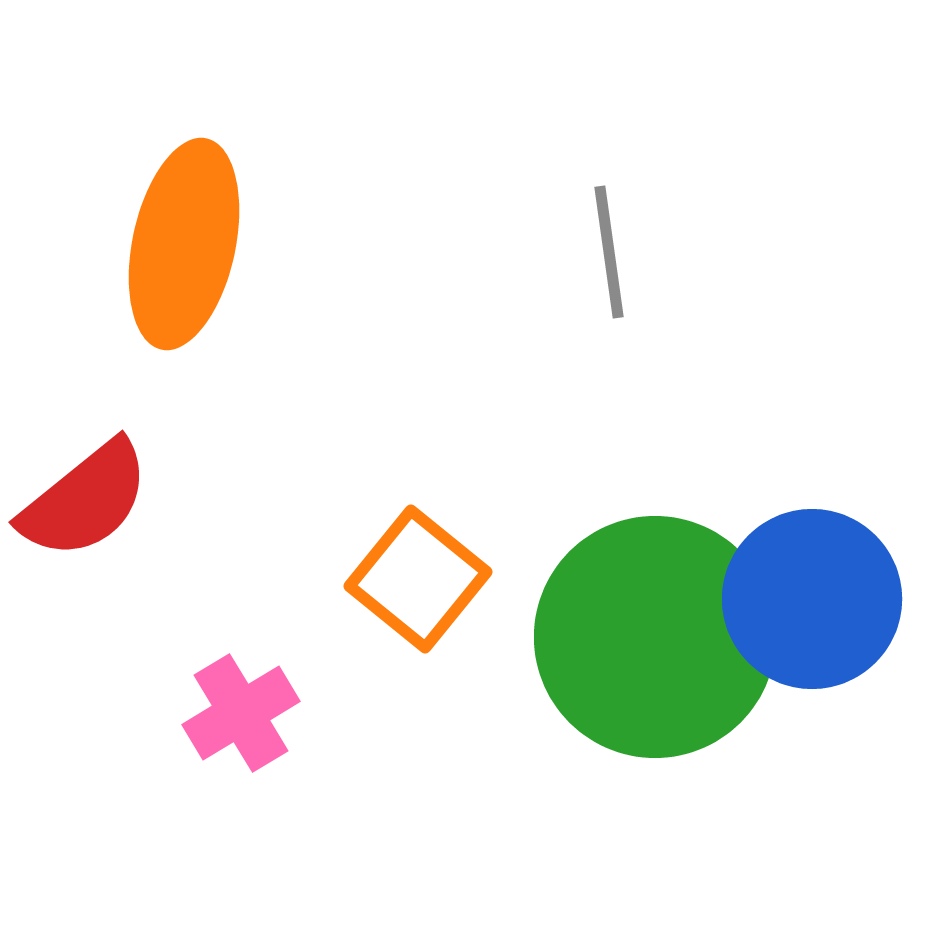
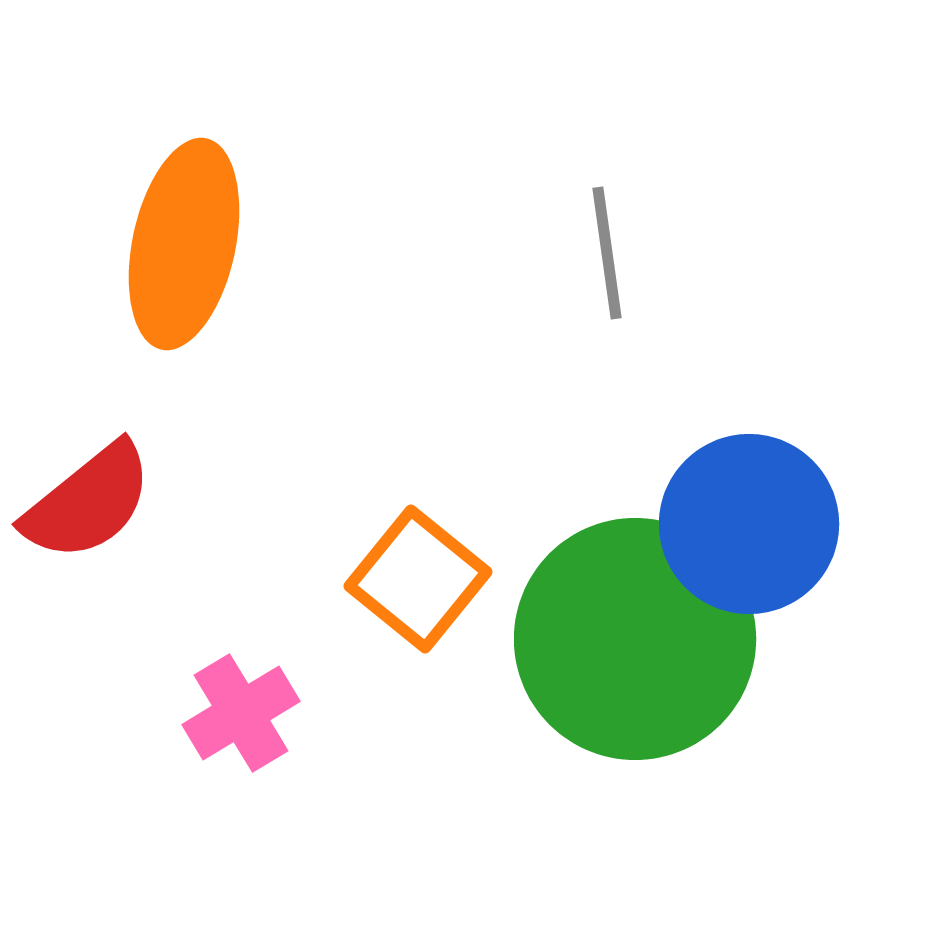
gray line: moved 2 px left, 1 px down
red semicircle: moved 3 px right, 2 px down
blue circle: moved 63 px left, 75 px up
green circle: moved 20 px left, 2 px down
